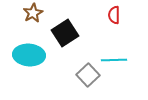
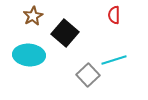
brown star: moved 3 px down
black square: rotated 16 degrees counterclockwise
cyan line: rotated 15 degrees counterclockwise
